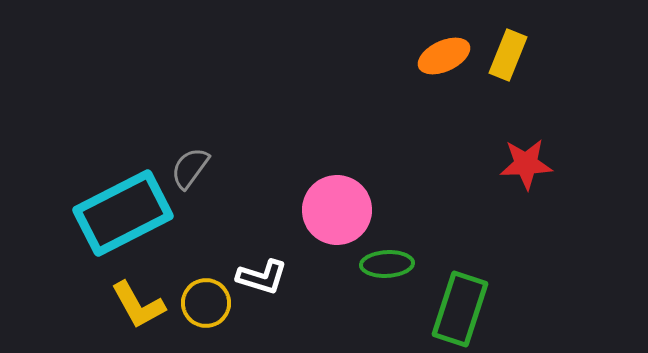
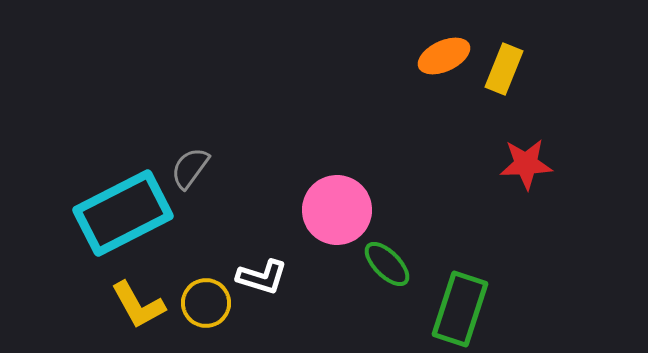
yellow rectangle: moved 4 px left, 14 px down
green ellipse: rotated 48 degrees clockwise
